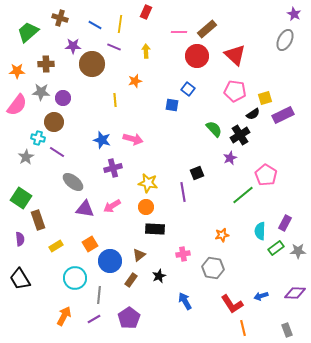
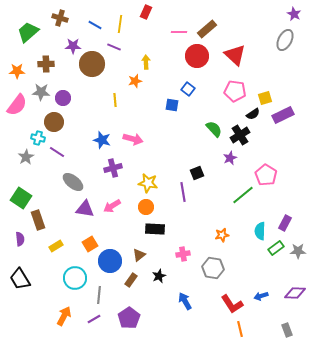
yellow arrow at (146, 51): moved 11 px down
orange line at (243, 328): moved 3 px left, 1 px down
